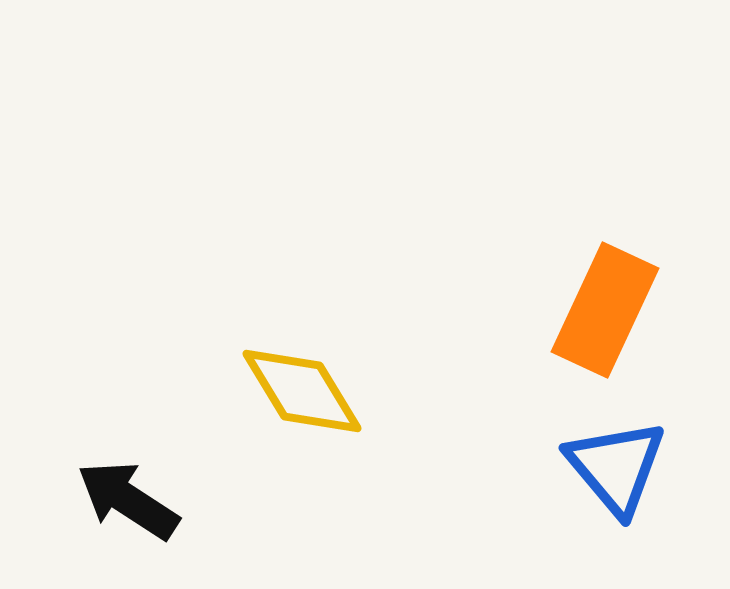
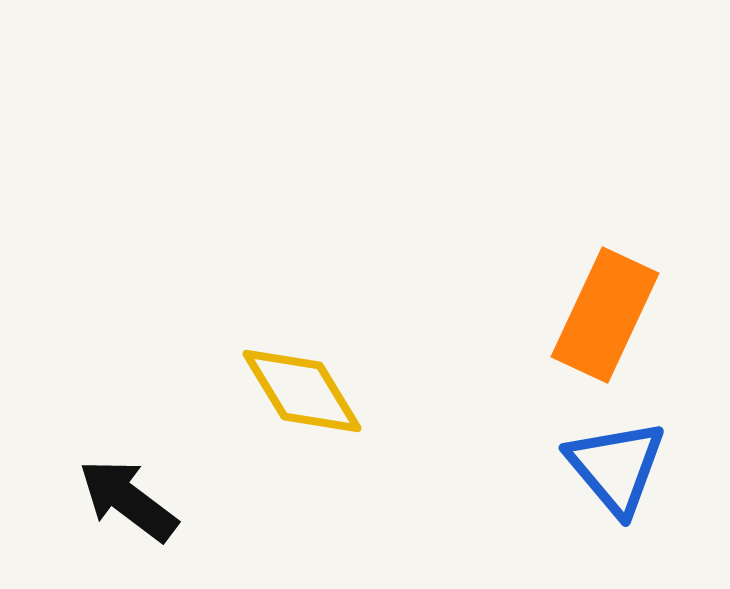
orange rectangle: moved 5 px down
black arrow: rotated 4 degrees clockwise
